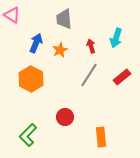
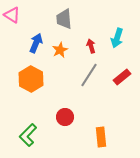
cyan arrow: moved 1 px right
